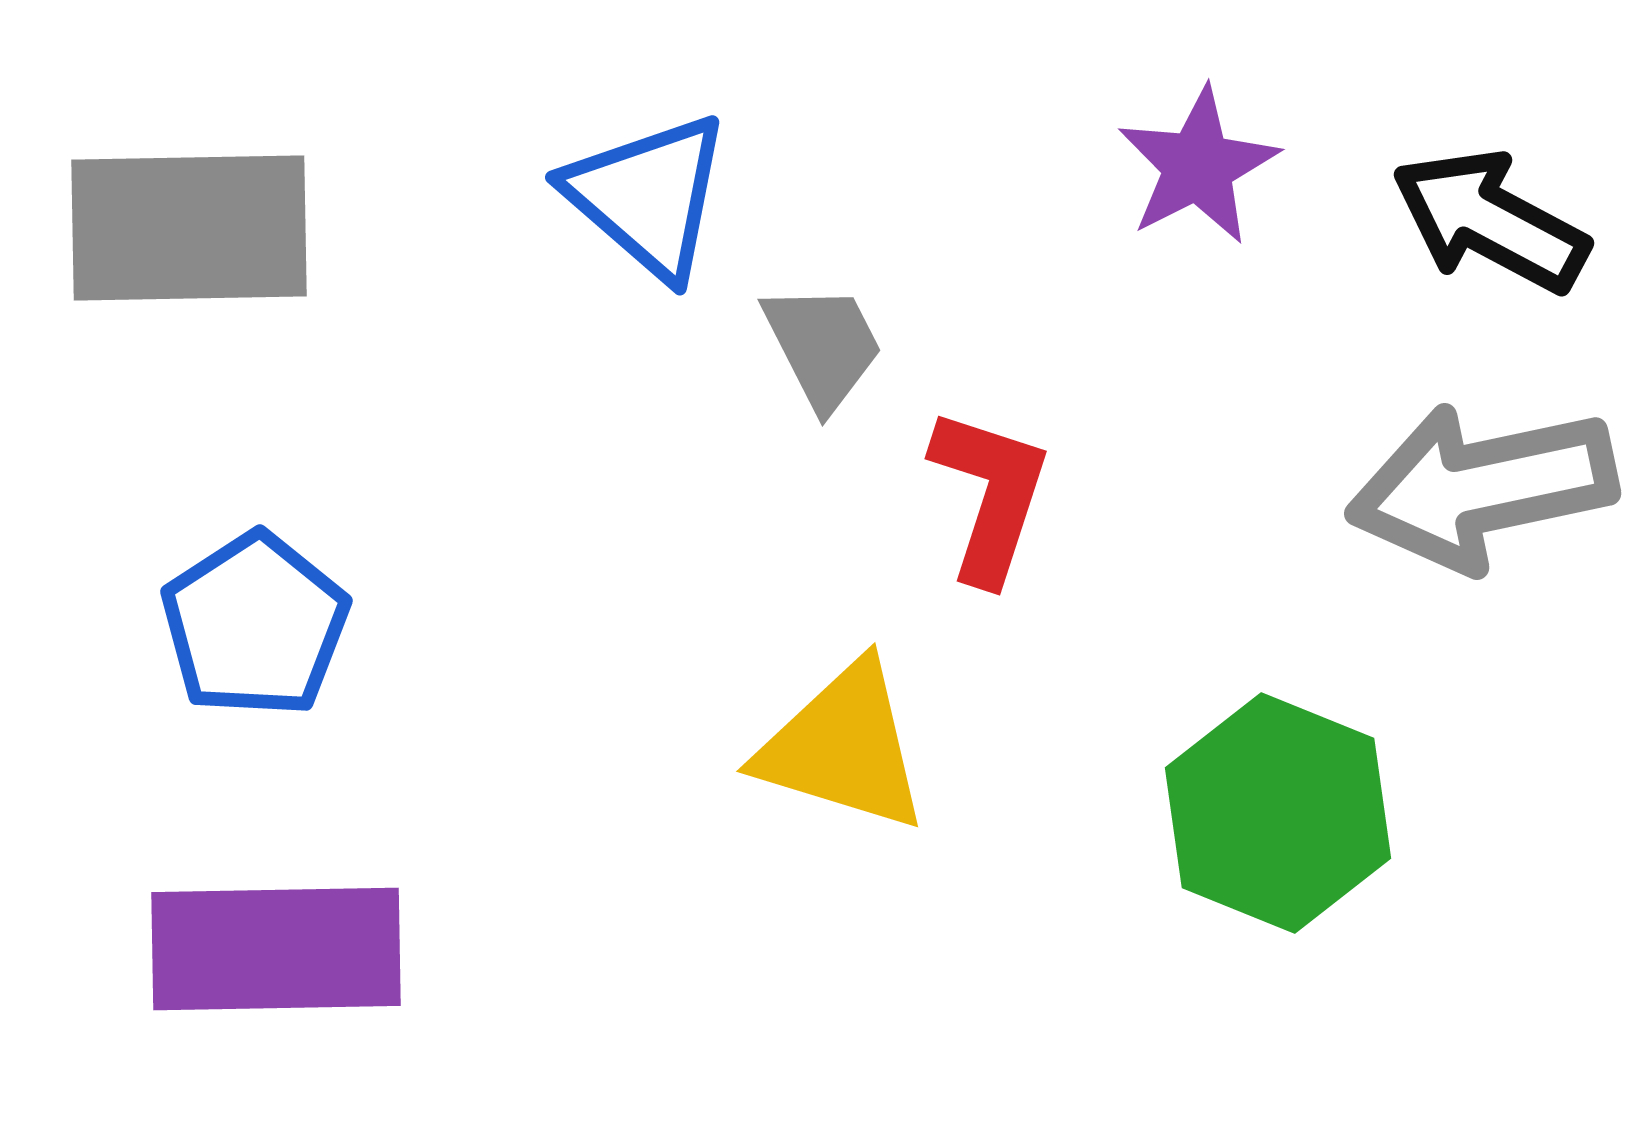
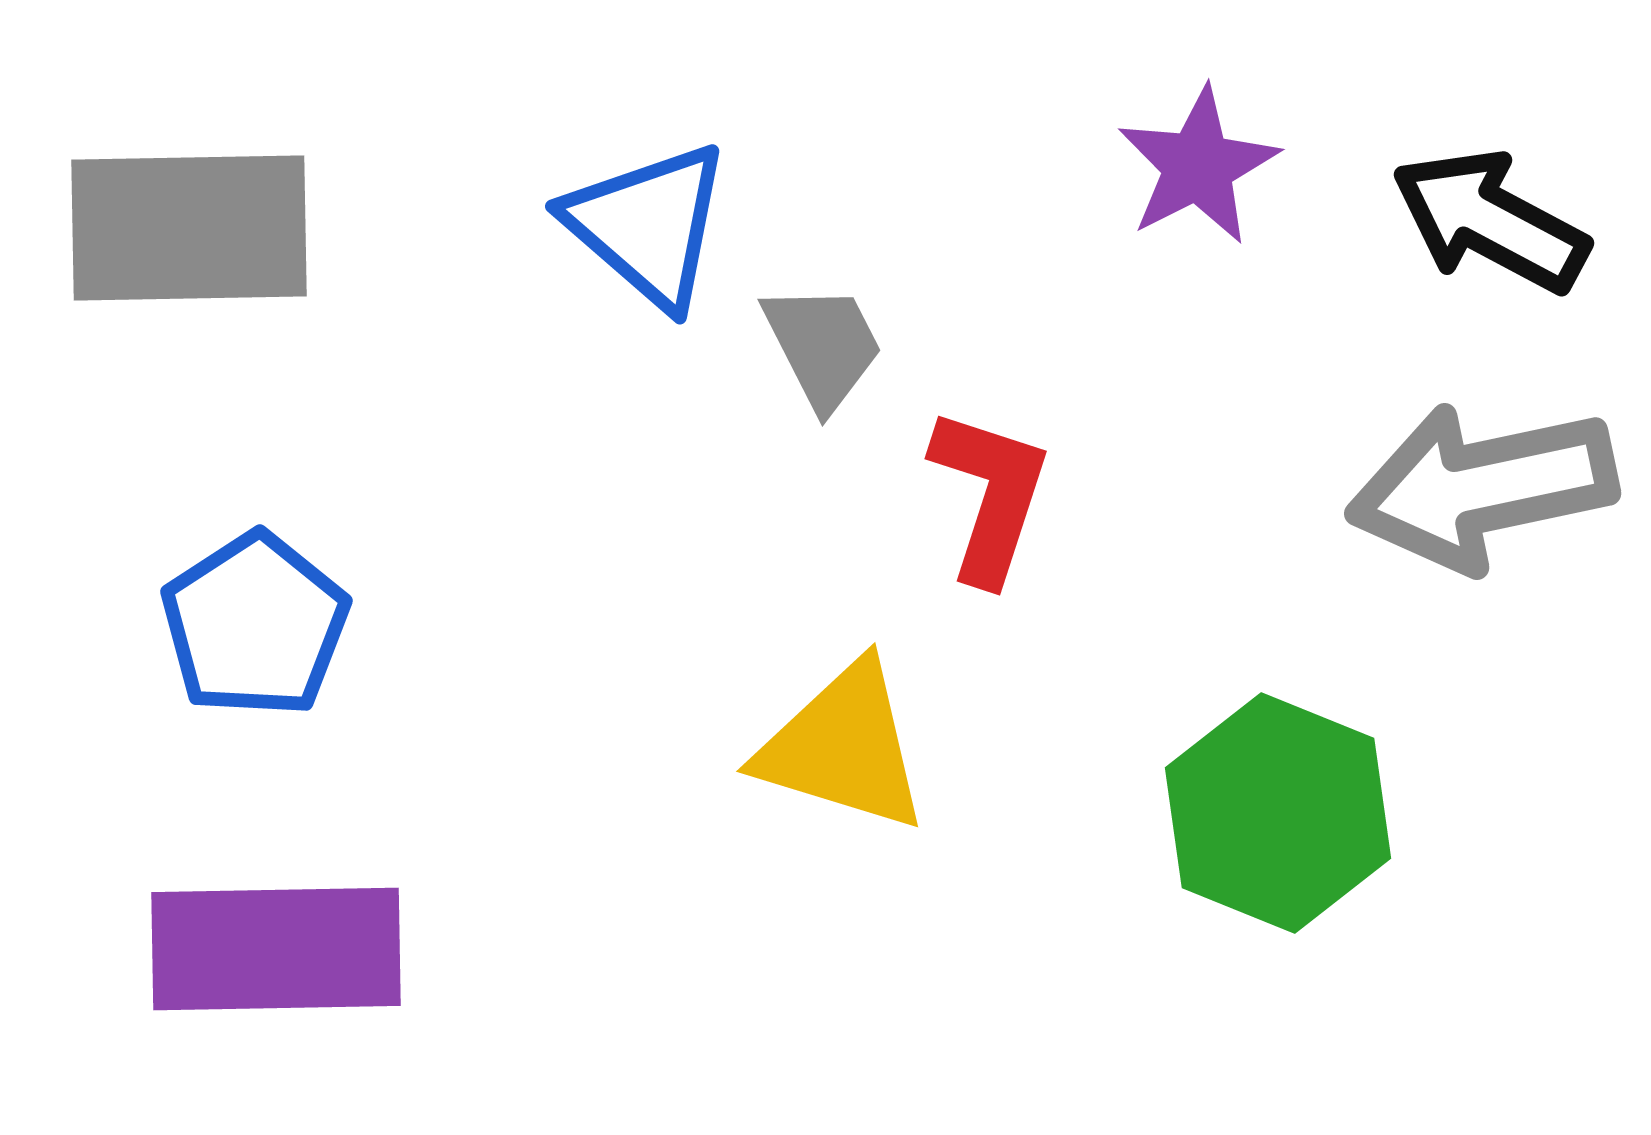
blue triangle: moved 29 px down
